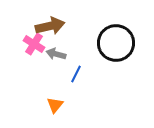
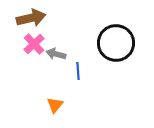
brown arrow: moved 19 px left, 8 px up
pink cross: rotated 15 degrees clockwise
blue line: moved 2 px right, 3 px up; rotated 30 degrees counterclockwise
